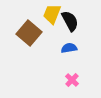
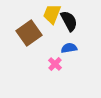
black semicircle: moved 1 px left
brown square: rotated 15 degrees clockwise
pink cross: moved 17 px left, 16 px up
